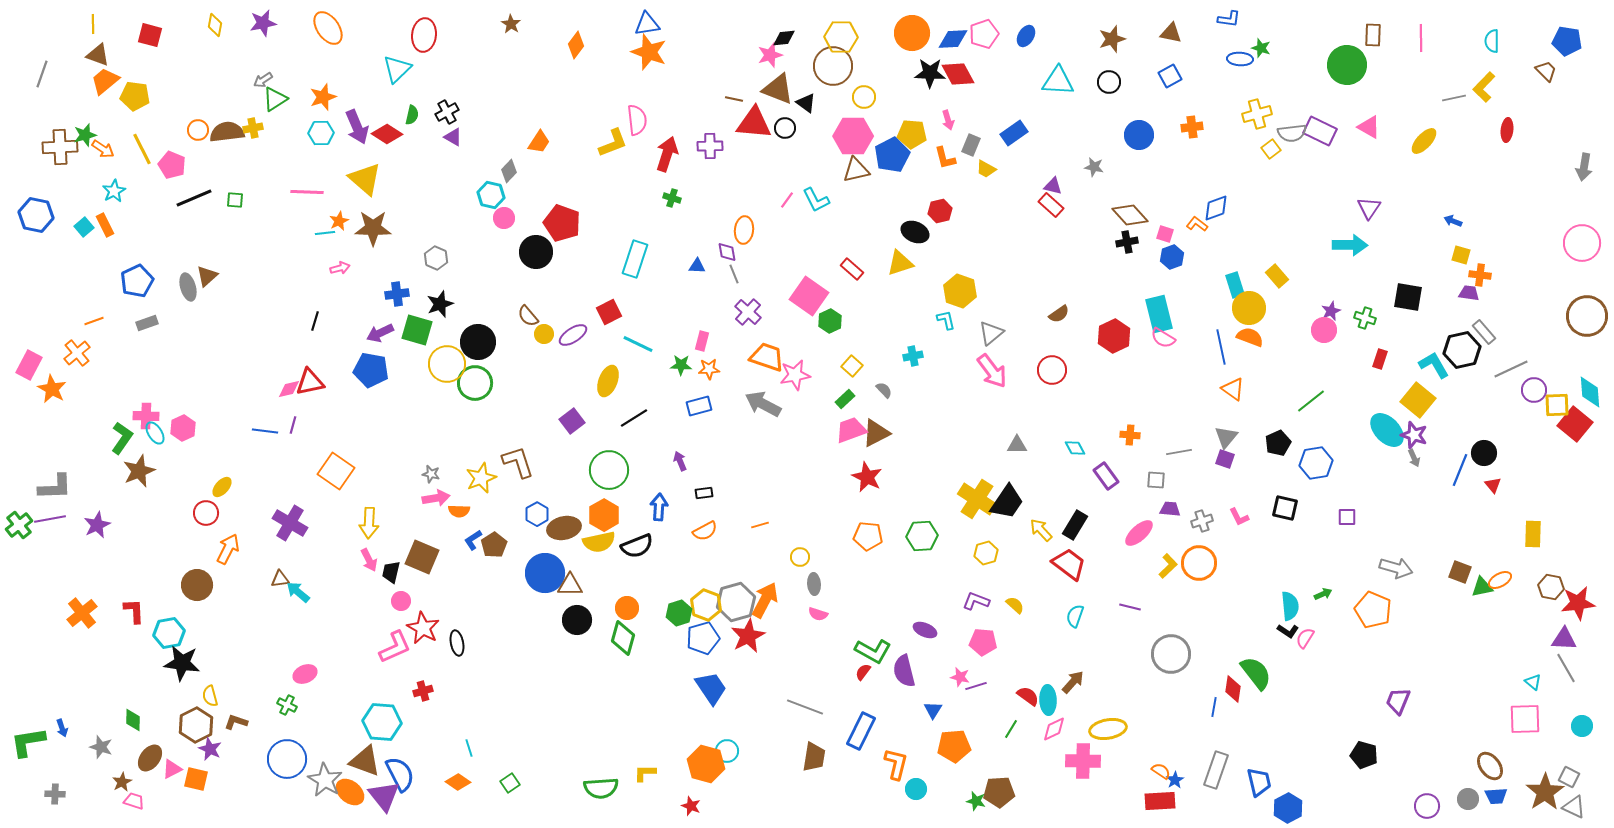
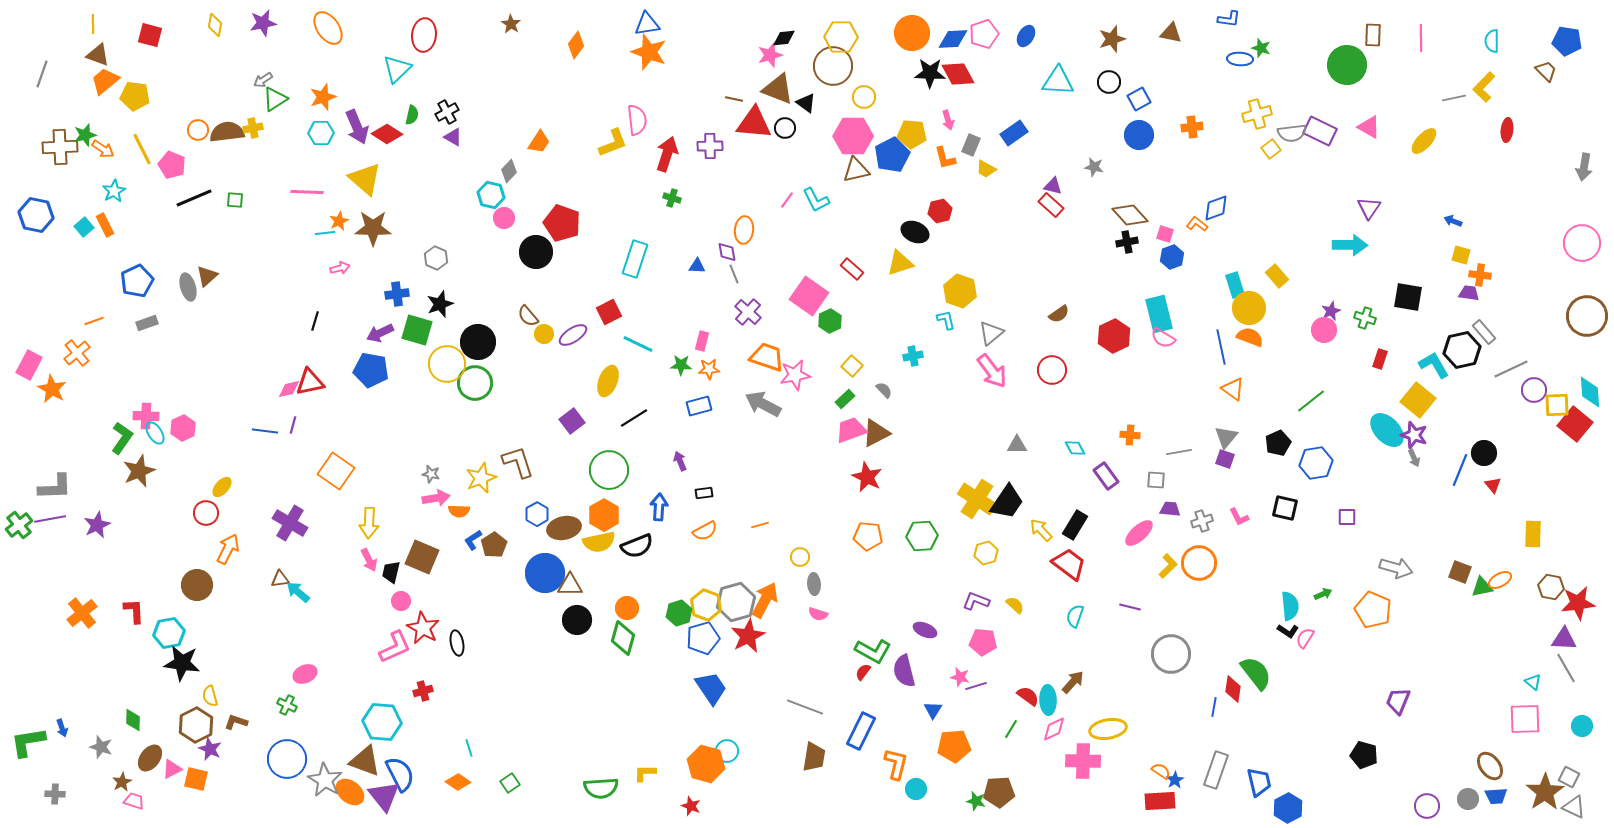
blue square at (1170, 76): moved 31 px left, 23 px down
